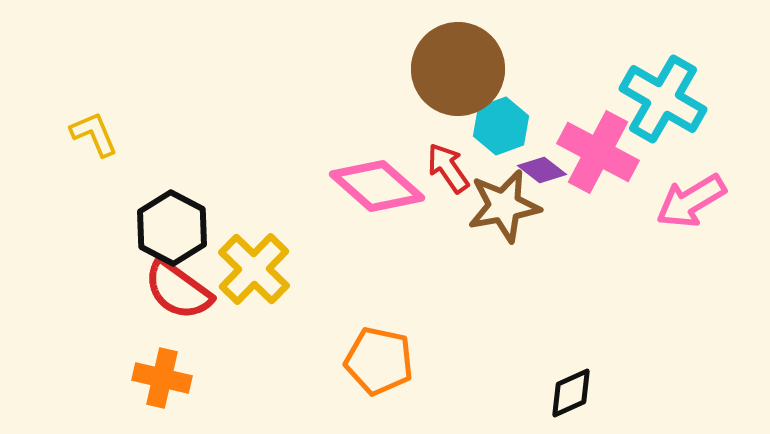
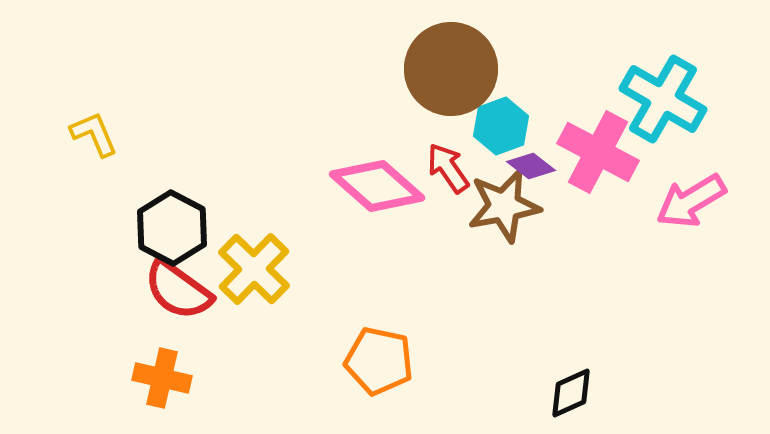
brown circle: moved 7 px left
purple diamond: moved 11 px left, 4 px up
